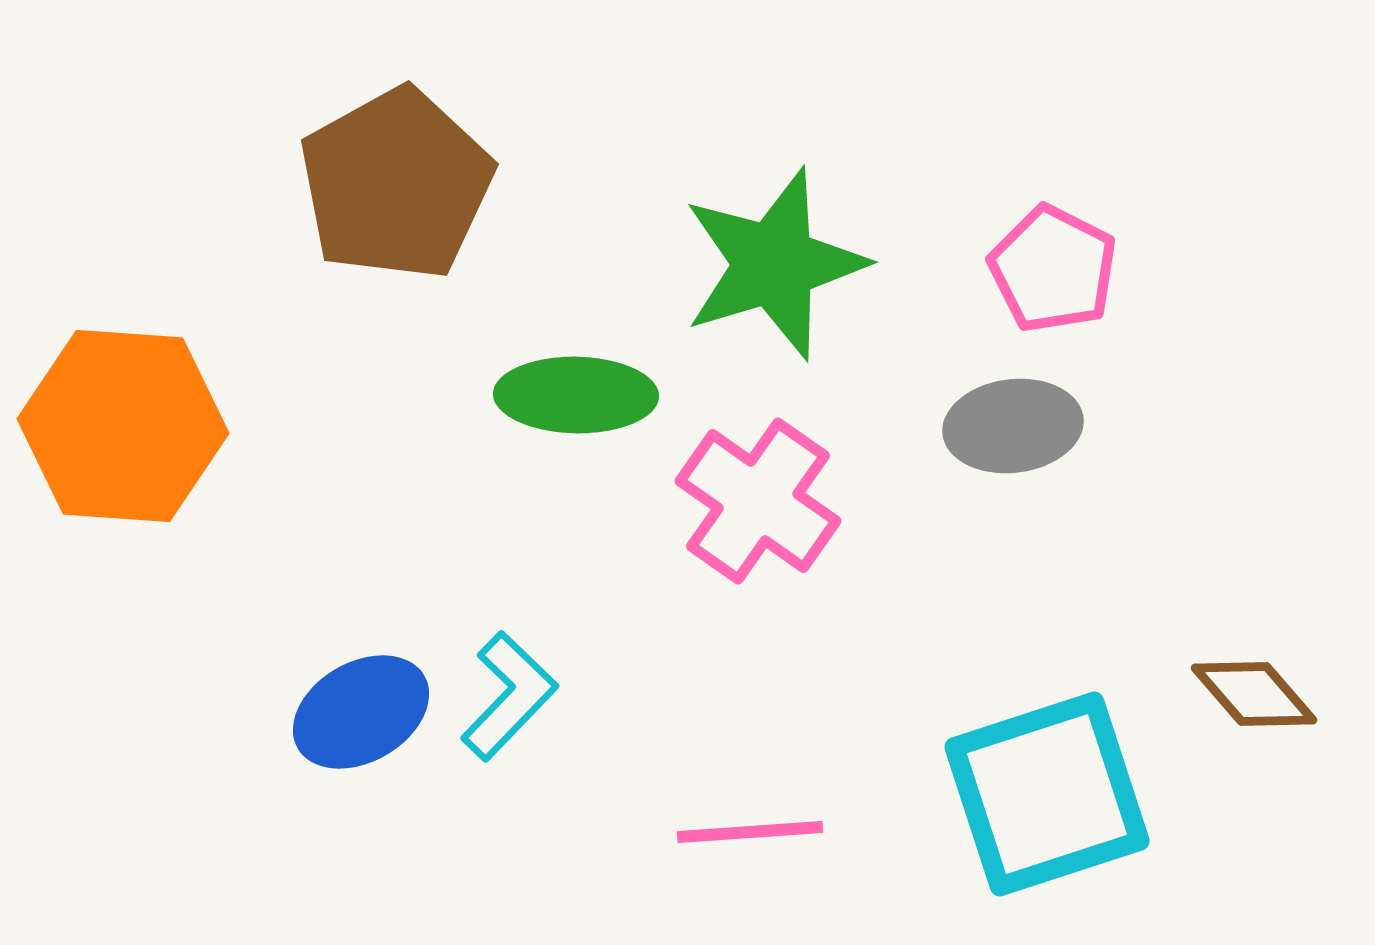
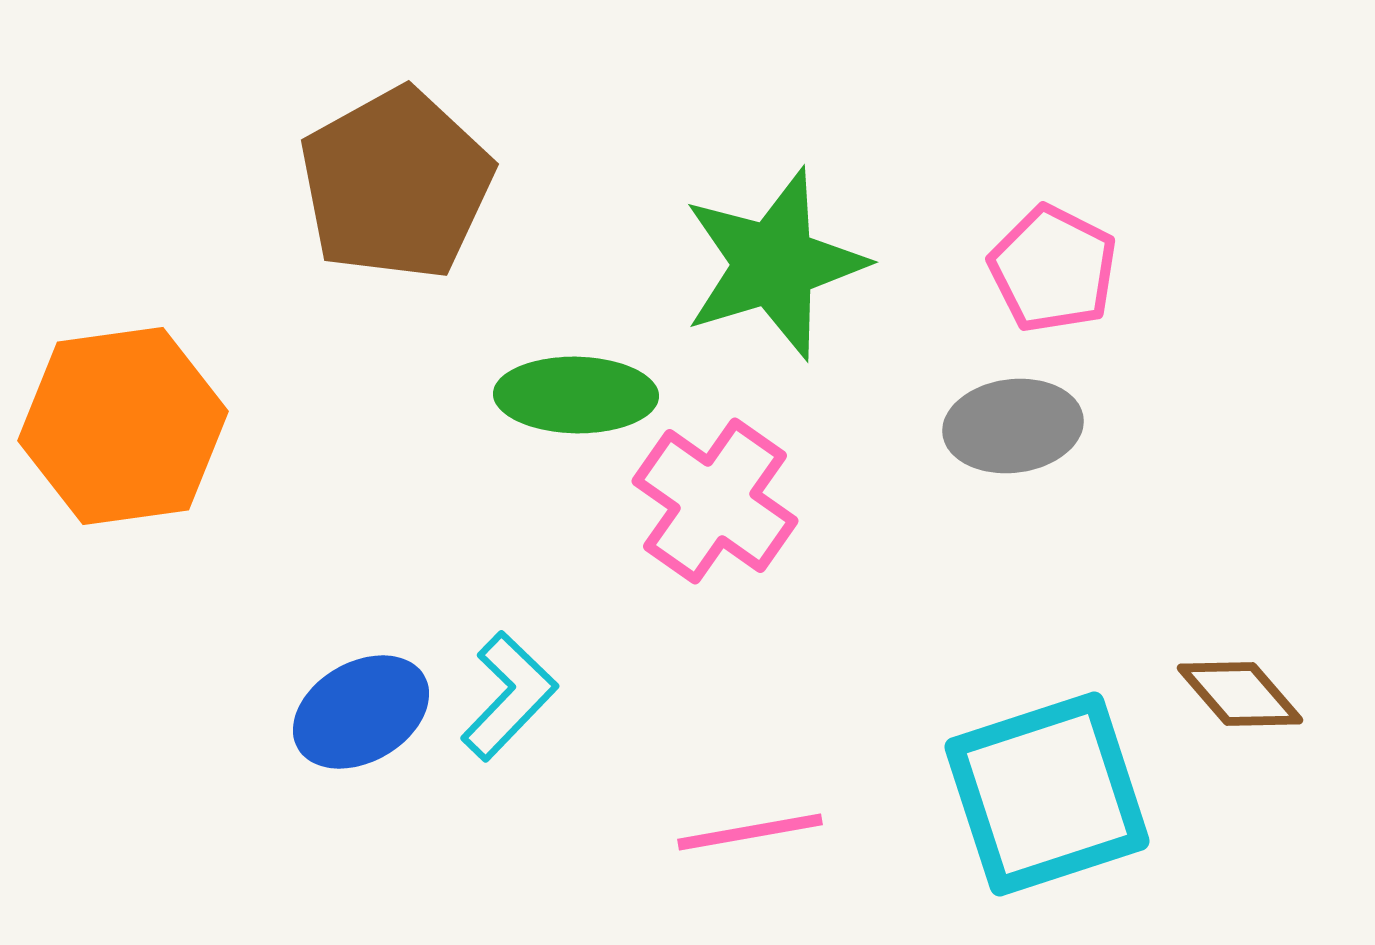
orange hexagon: rotated 12 degrees counterclockwise
pink cross: moved 43 px left
brown diamond: moved 14 px left
pink line: rotated 6 degrees counterclockwise
